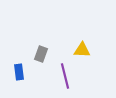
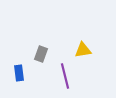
yellow triangle: moved 1 px right; rotated 12 degrees counterclockwise
blue rectangle: moved 1 px down
